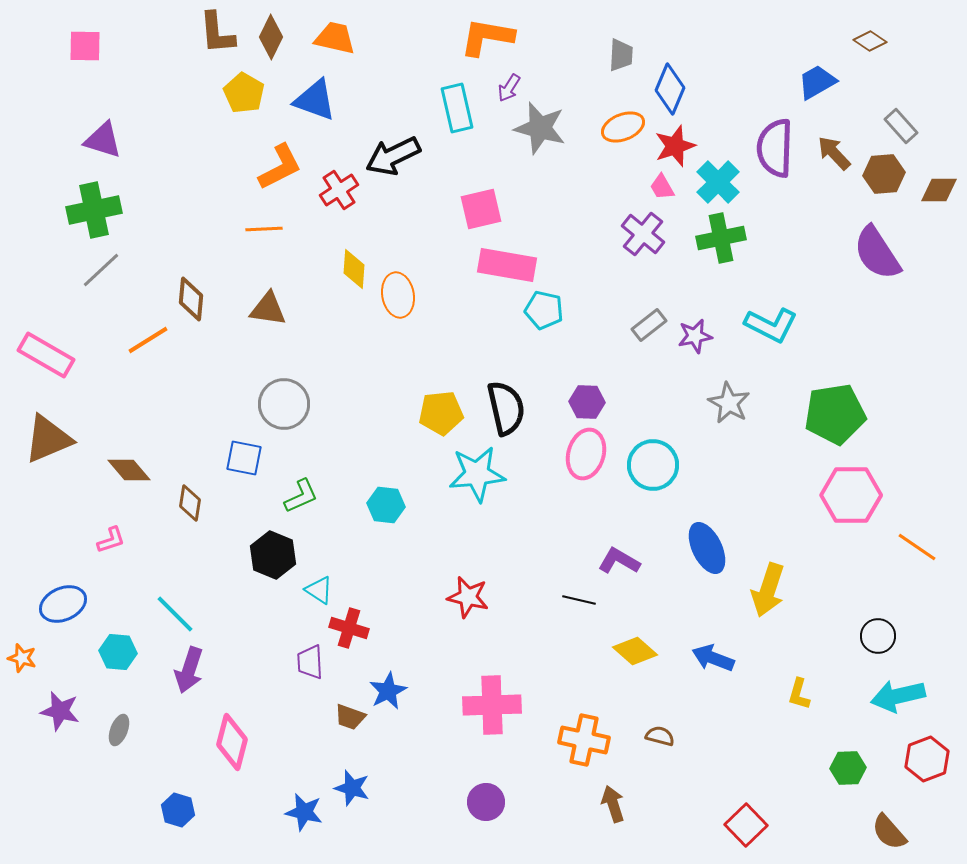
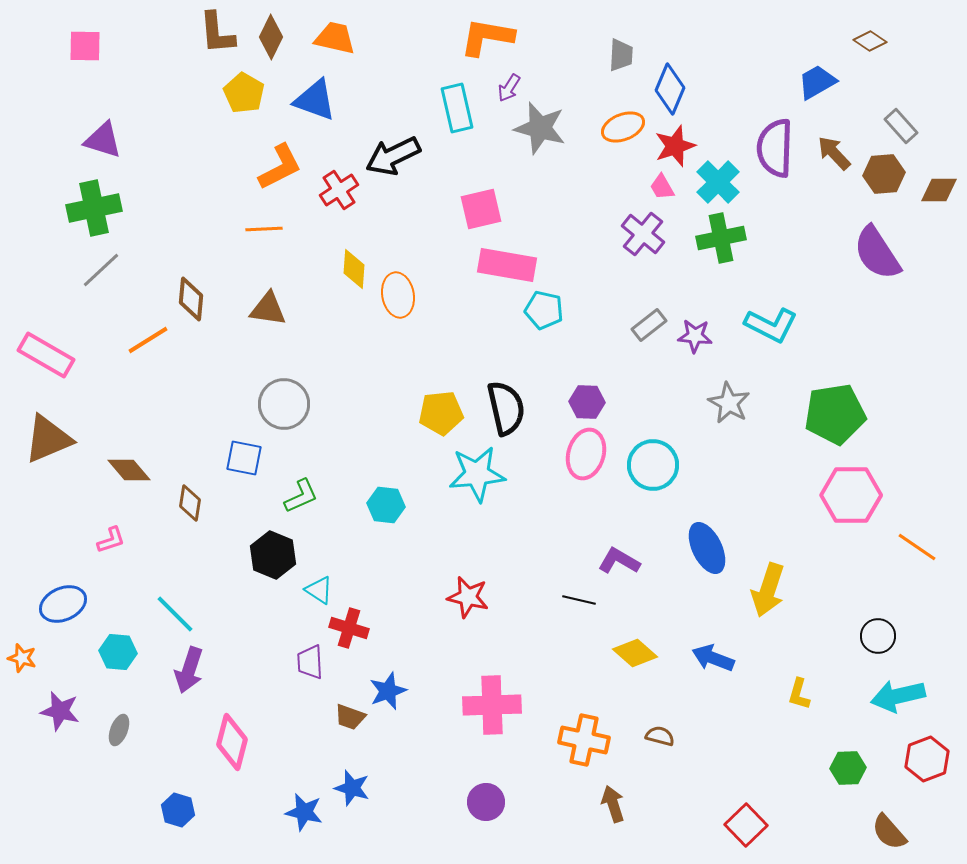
green cross at (94, 210): moved 2 px up
purple star at (695, 336): rotated 16 degrees clockwise
yellow diamond at (635, 651): moved 2 px down
blue star at (388, 691): rotated 6 degrees clockwise
